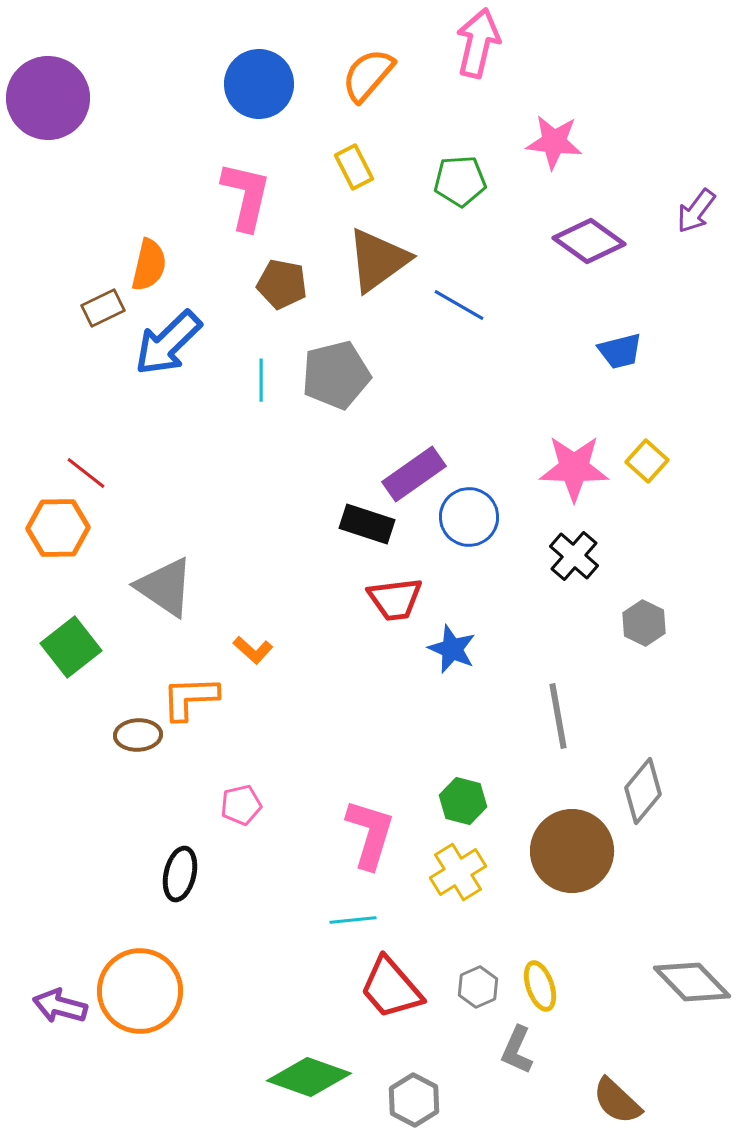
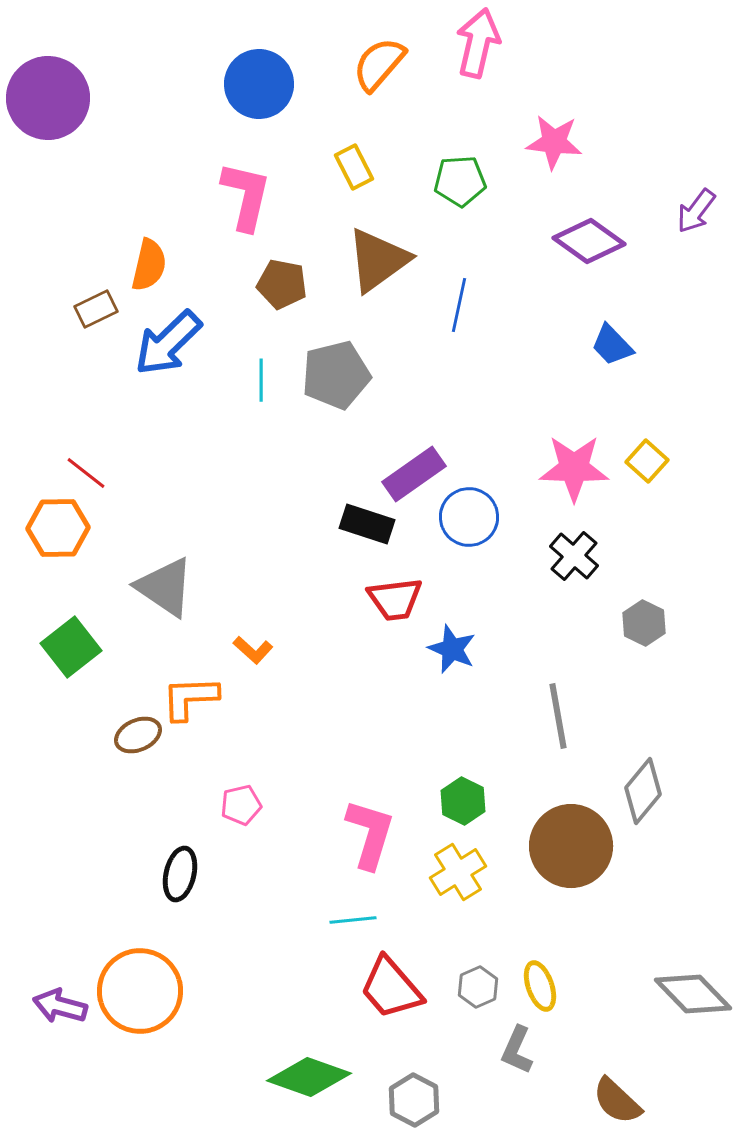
orange semicircle at (368, 75): moved 11 px right, 11 px up
blue line at (459, 305): rotated 72 degrees clockwise
brown rectangle at (103, 308): moved 7 px left, 1 px down
blue trapezoid at (620, 351): moved 8 px left, 6 px up; rotated 60 degrees clockwise
brown ellipse at (138, 735): rotated 21 degrees counterclockwise
green hexagon at (463, 801): rotated 12 degrees clockwise
brown circle at (572, 851): moved 1 px left, 5 px up
gray diamond at (692, 982): moved 1 px right, 12 px down
